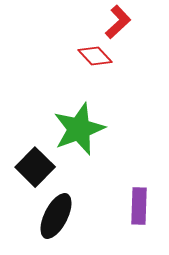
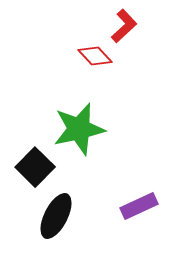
red L-shape: moved 6 px right, 4 px down
green star: rotated 8 degrees clockwise
purple rectangle: rotated 63 degrees clockwise
